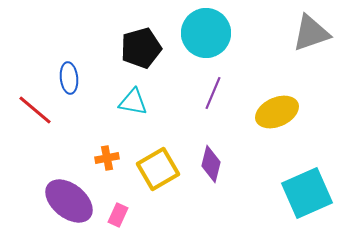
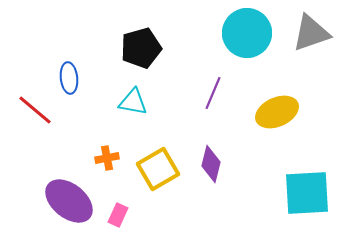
cyan circle: moved 41 px right
cyan square: rotated 21 degrees clockwise
